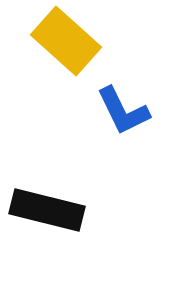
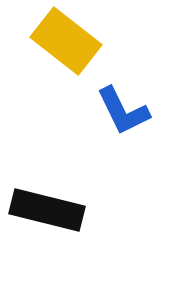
yellow rectangle: rotated 4 degrees counterclockwise
